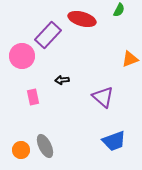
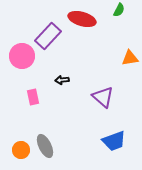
purple rectangle: moved 1 px down
orange triangle: moved 1 px up; rotated 12 degrees clockwise
